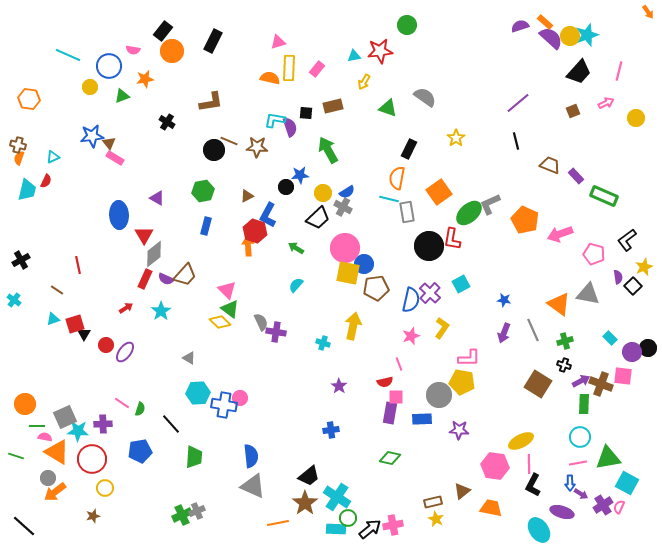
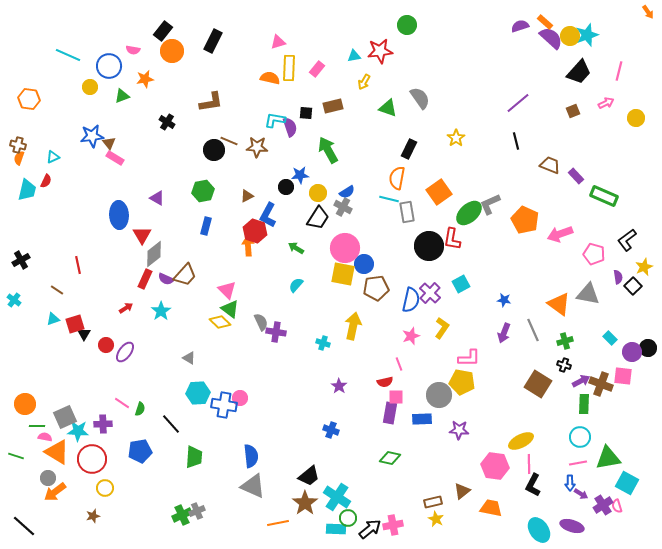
gray semicircle at (425, 97): moved 5 px left, 1 px down; rotated 20 degrees clockwise
yellow circle at (323, 193): moved 5 px left
black trapezoid at (318, 218): rotated 15 degrees counterclockwise
red triangle at (144, 235): moved 2 px left
yellow square at (348, 273): moved 5 px left, 1 px down
blue cross at (331, 430): rotated 28 degrees clockwise
pink semicircle at (619, 507): moved 2 px left, 1 px up; rotated 40 degrees counterclockwise
purple ellipse at (562, 512): moved 10 px right, 14 px down
